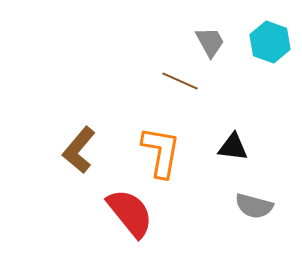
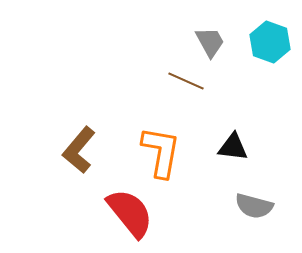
brown line: moved 6 px right
